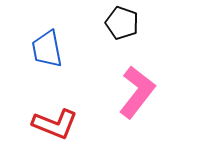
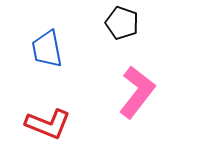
red L-shape: moved 7 px left
